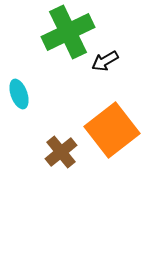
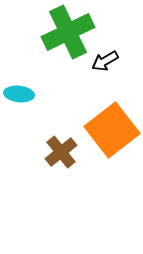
cyan ellipse: rotated 64 degrees counterclockwise
